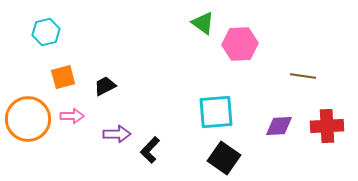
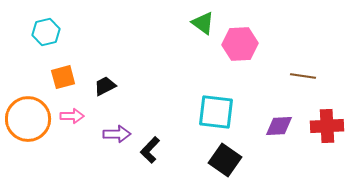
cyan square: rotated 12 degrees clockwise
black square: moved 1 px right, 2 px down
